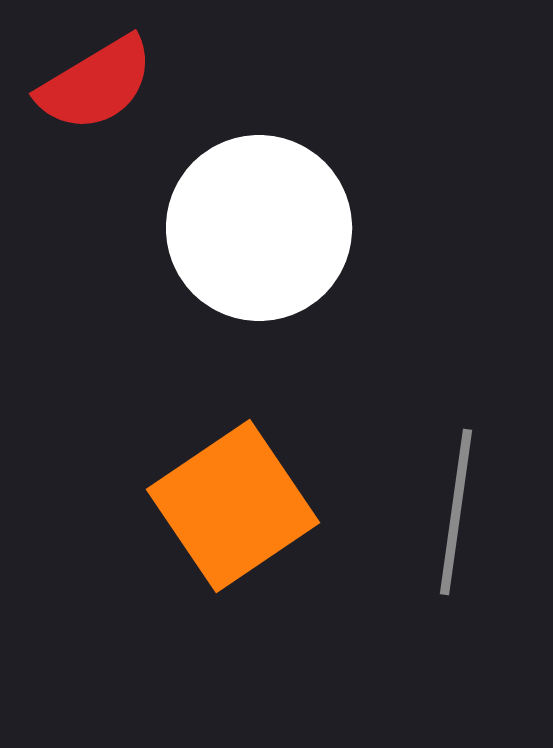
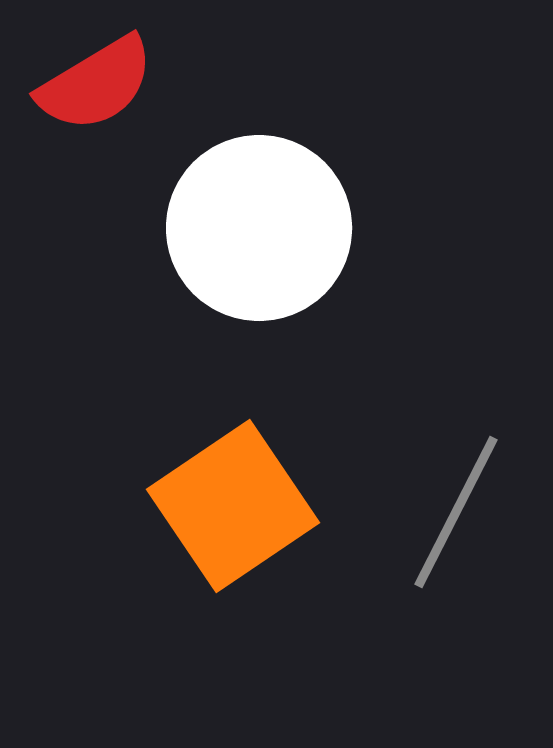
gray line: rotated 19 degrees clockwise
